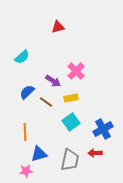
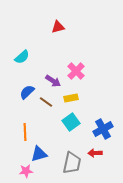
gray trapezoid: moved 2 px right, 3 px down
